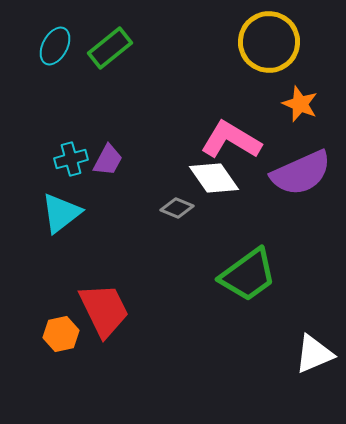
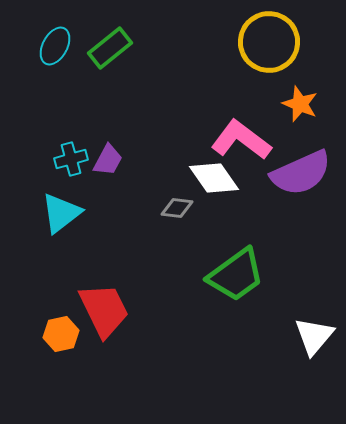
pink L-shape: moved 10 px right; rotated 6 degrees clockwise
gray diamond: rotated 16 degrees counterclockwise
green trapezoid: moved 12 px left
white triangle: moved 18 px up; rotated 27 degrees counterclockwise
